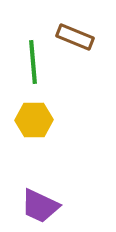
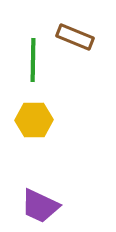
green line: moved 2 px up; rotated 6 degrees clockwise
